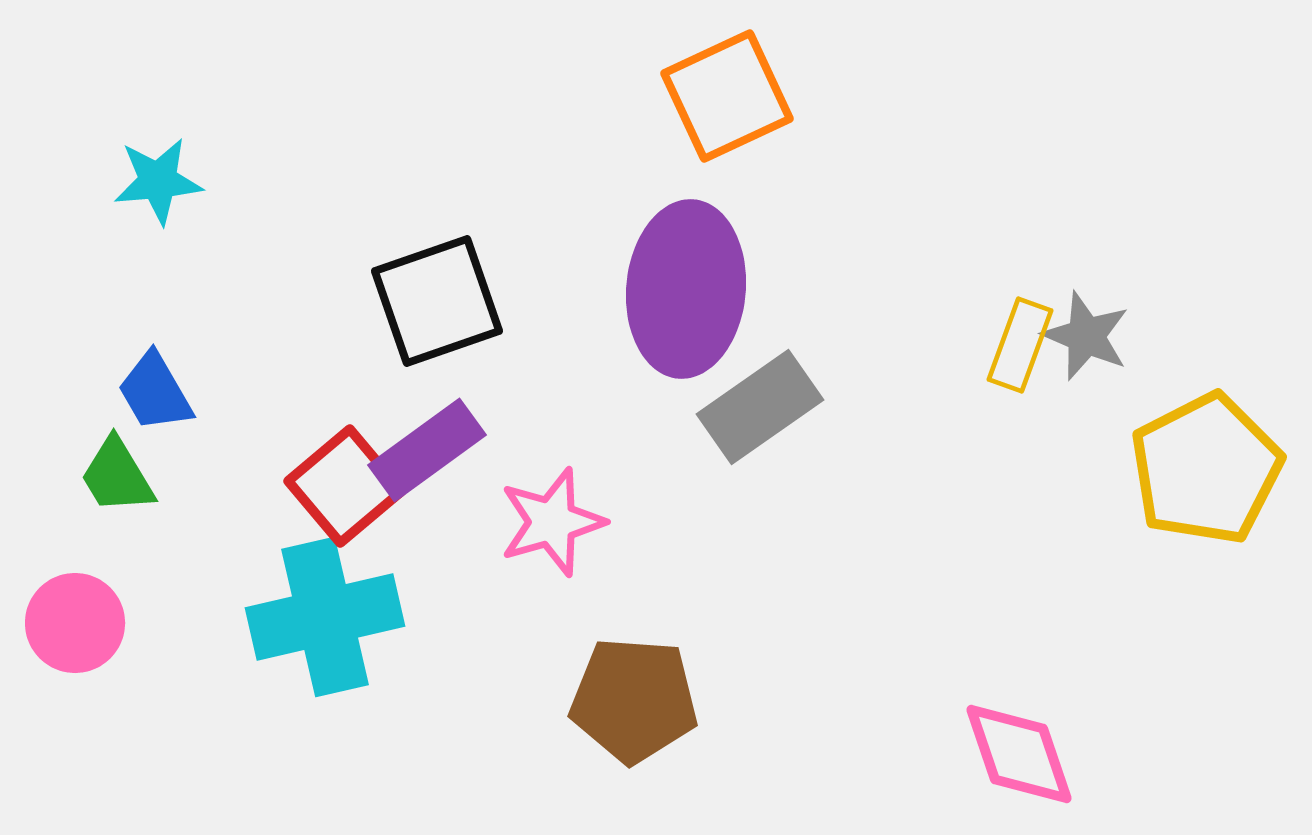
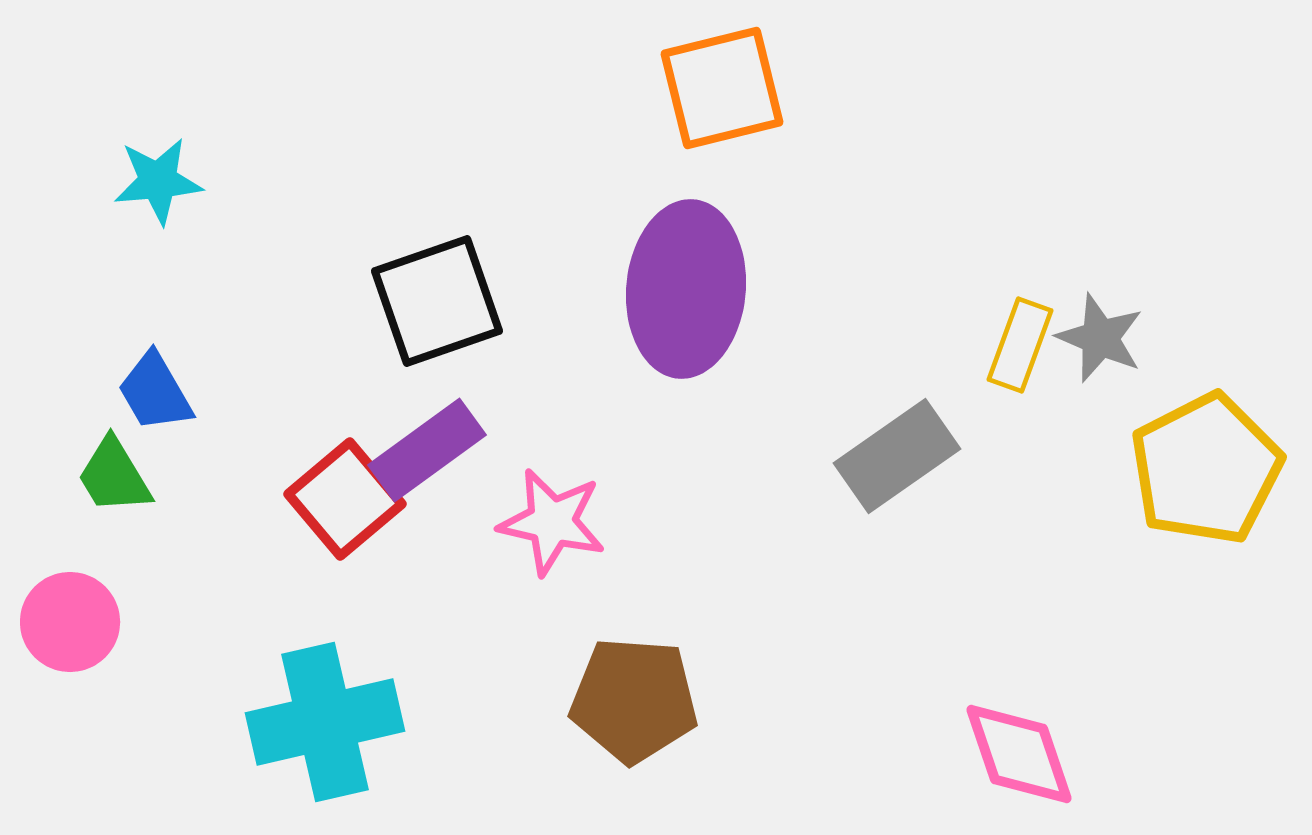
orange square: moved 5 px left, 8 px up; rotated 11 degrees clockwise
gray star: moved 14 px right, 2 px down
gray rectangle: moved 137 px right, 49 px down
green trapezoid: moved 3 px left
red square: moved 13 px down
pink star: rotated 29 degrees clockwise
cyan cross: moved 105 px down
pink circle: moved 5 px left, 1 px up
